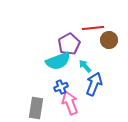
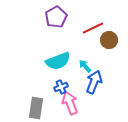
red line: rotated 20 degrees counterclockwise
purple pentagon: moved 13 px left, 27 px up
blue arrow: moved 2 px up
